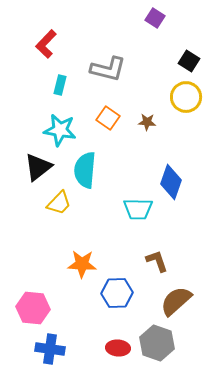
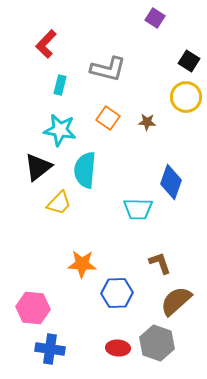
brown L-shape: moved 3 px right, 2 px down
